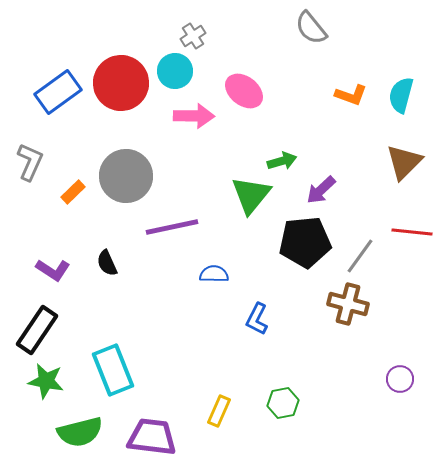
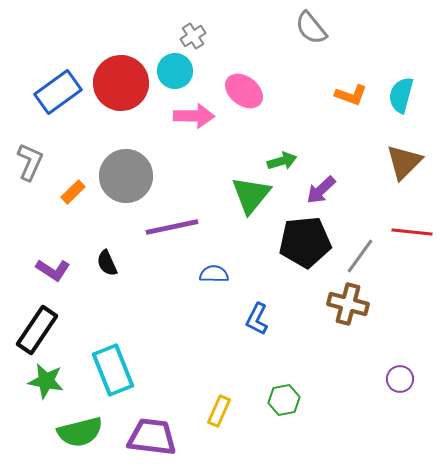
green hexagon: moved 1 px right, 3 px up
